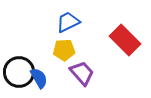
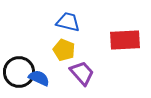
blue trapezoid: rotated 40 degrees clockwise
red rectangle: rotated 48 degrees counterclockwise
yellow pentagon: rotated 25 degrees clockwise
blue semicircle: rotated 35 degrees counterclockwise
